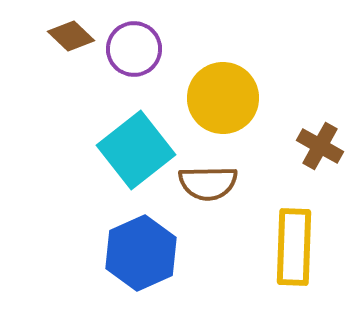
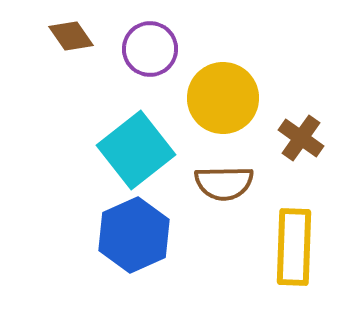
brown diamond: rotated 12 degrees clockwise
purple circle: moved 16 px right
brown cross: moved 19 px left, 8 px up; rotated 6 degrees clockwise
brown semicircle: moved 16 px right
blue hexagon: moved 7 px left, 18 px up
